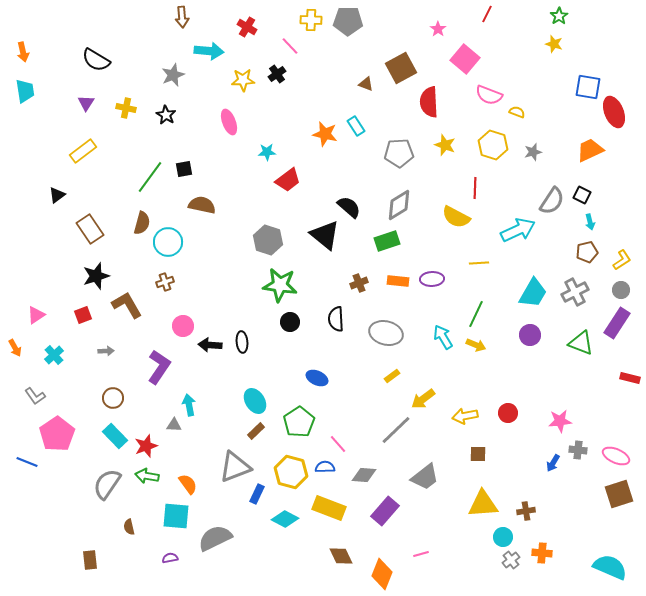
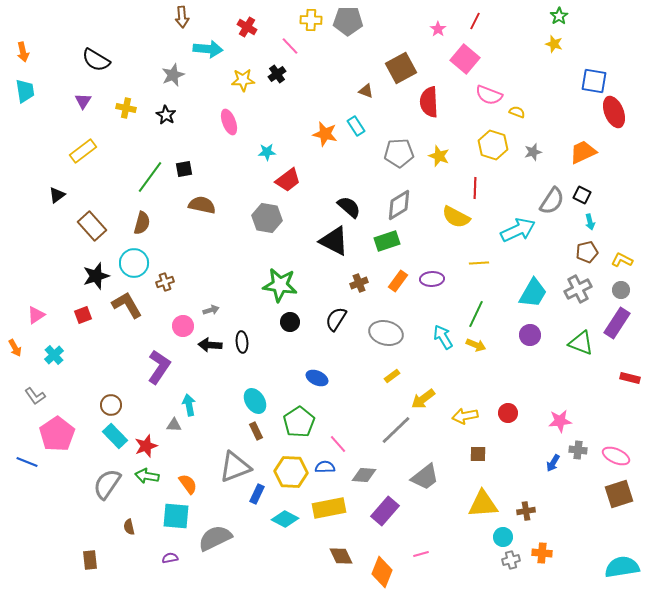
red line at (487, 14): moved 12 px left, 7 px down
cyan arrow at (209, 51): moved 1 px left, 2 px up
brown triangle at (366, 84): moved 7 px down
blue square at (588, 87): moved 6 px right, 6 px up
purple triangle at (86, 103): moved 3 px left, 2 px up
yellow star at (445, 145): moved 6 px left, 11 px down
orange trapezoid at (590, 150): moved 7 px left, 2 px down
brown rectangle at (90, 229): moved 2 px right, 3 px up; rotated 8 degrees counterclockwise
black triangle at (325, 235): moved 9 px right, 6 px down; rotated 12 degrees counterclockwise
gray hexagon at (268, 240): moved 1 px left, 22 px up; rotated 8 degrees counterclockwise
cyan circle at (168, 242): moved 34 px left, 21 px down
yellow L-shape at (622, 260): rotated 120 degrees counterclockwise
orange rectangle at (398, 281): rotated 60 degrees counterclockwise
gray cross at (575, 292): moved 3 px right, 3 px up
black semicircle at (336, 319): rotated 35 degrees clockwise
gray arrow at (106, 351): moved 105 px right, 41 px up; rotated 14 degrees counterclockwise
brown circle at (113, 398): moved 2 px left, 7 px down
brown rectangle at (256, 431): rotated 72 degrees counterclockwise
yellow hexagon at (291, 472): rotated 12 degrees counterclockwise
yellow rectangle at (329, 508): rotated 32 degrees counterclockwise
gray cross at (511, 560): rotated 24 degrees clockwise
cyan semicircle at (610, 567): moved 12 px right; rotated 32 degrees counterclockwise
orange diamond at (382, 574): moved 2 px up
